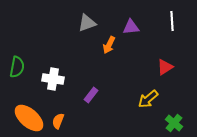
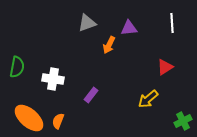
white line: moved 2 px down
purple triangle: moved 2 px left, 1 px down
green cross: moved 9 px right, 2 px up; rotated 24 degrees clockwise
